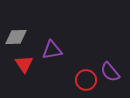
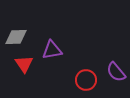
purple semicircle: moved 6 px right
